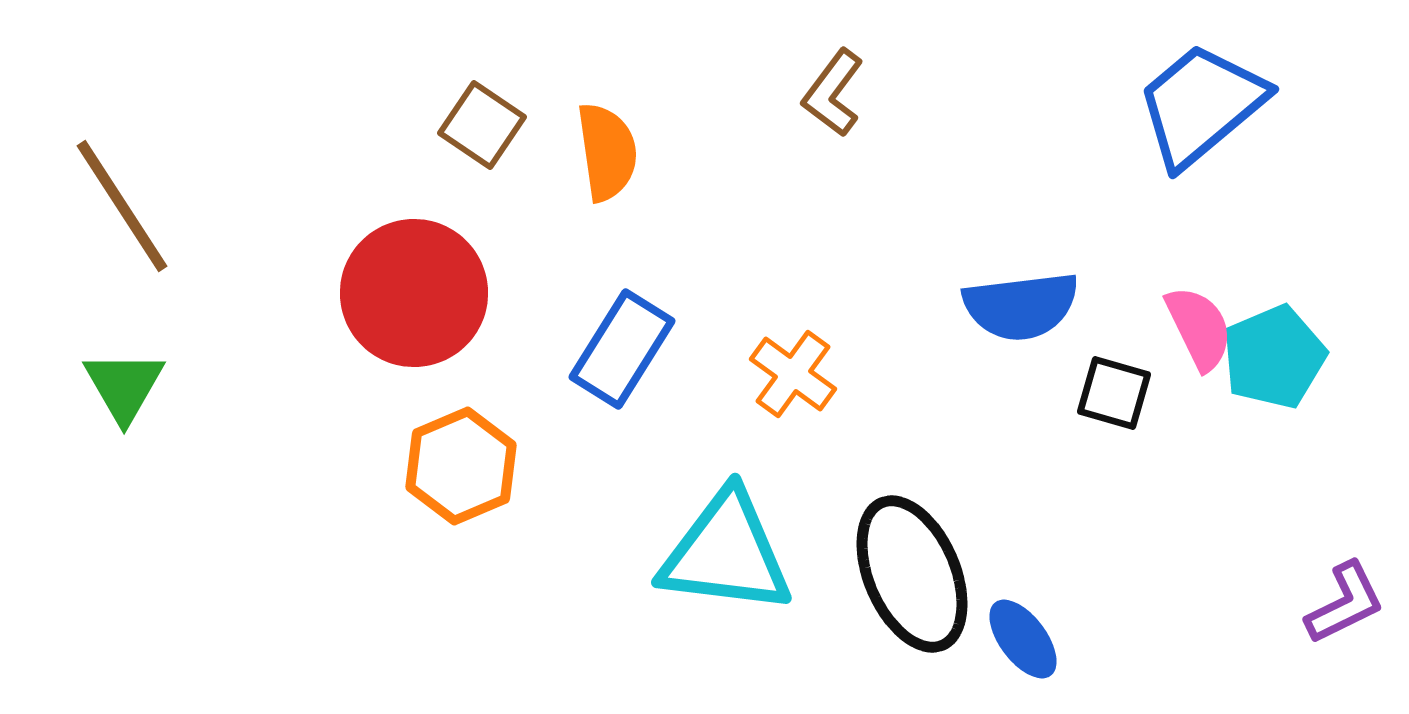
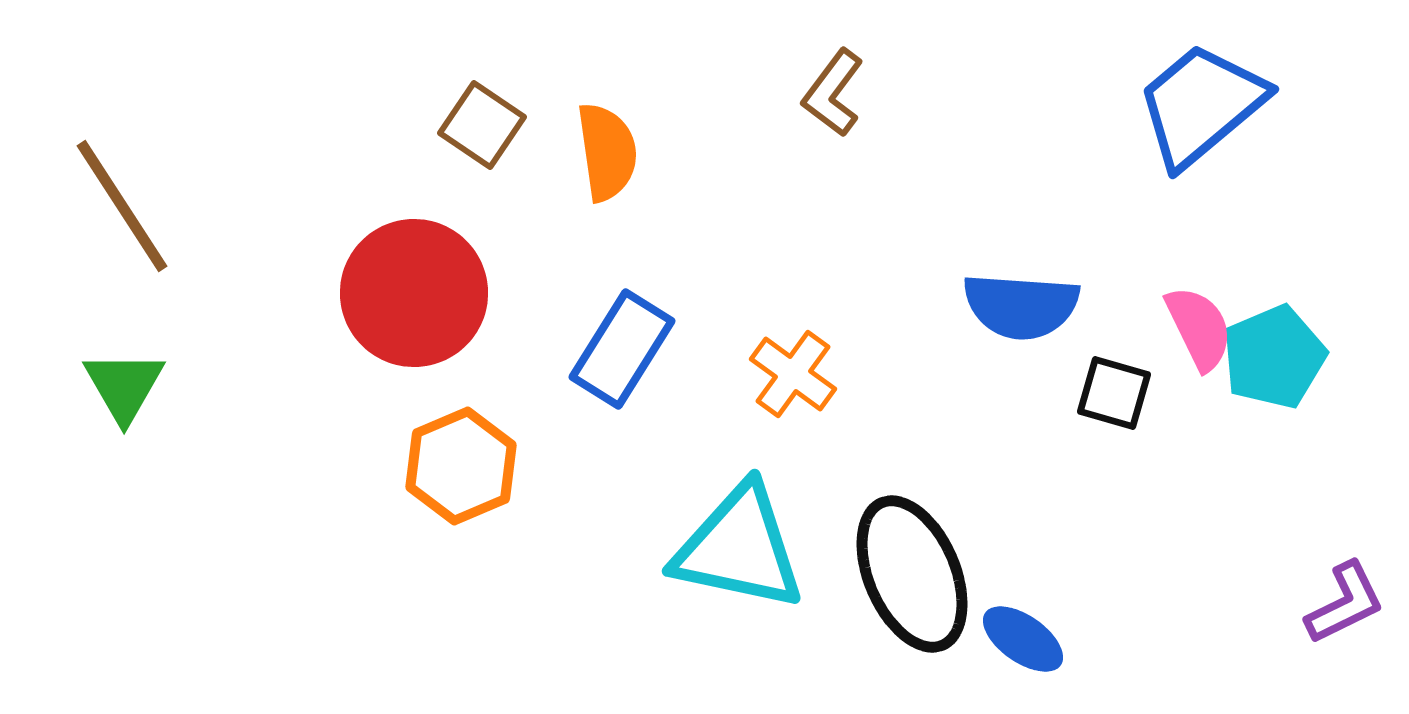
blue semicircle: rotated 11 degrees clockwise
cyan triangle: moved 13 px right, 5 px up; rotated 5 degrees clockwise
blue ellipse: rotated 18 degrees counterclockwise
